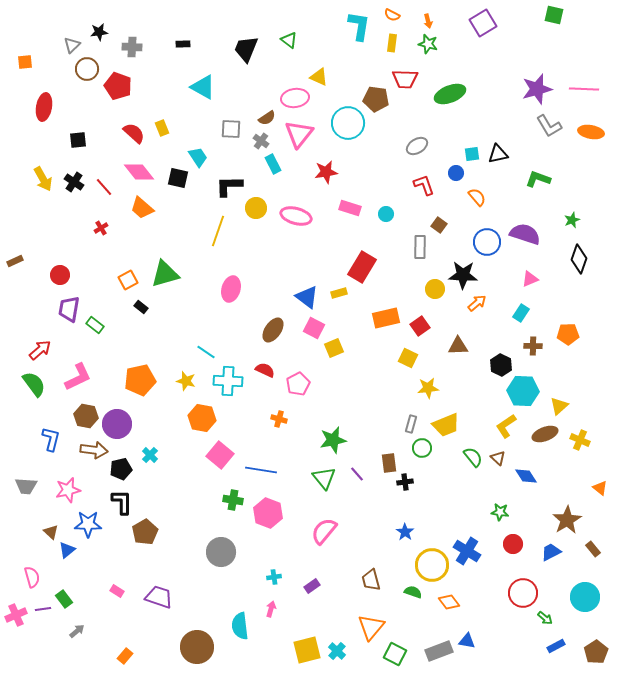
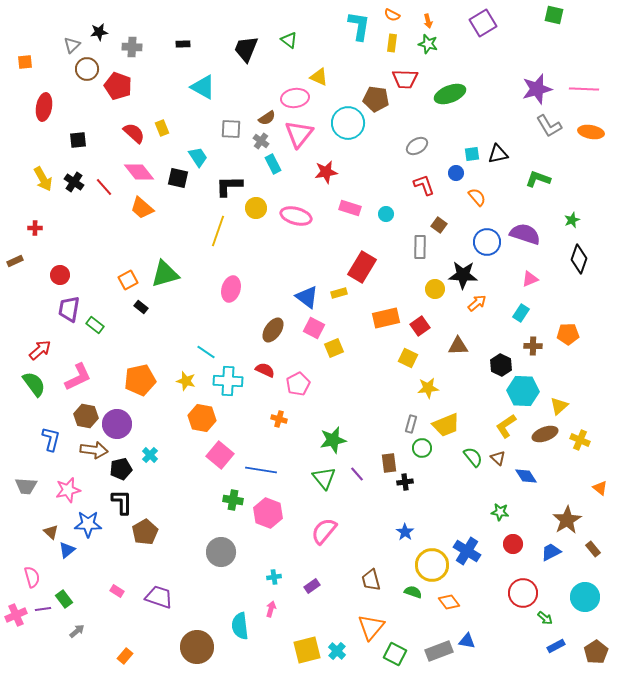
red cross at (101, 228): moved 66 px left; rotated 32 degrees clockwise
